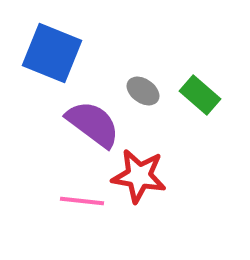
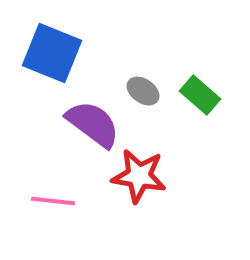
pink line: moved 29 px left
